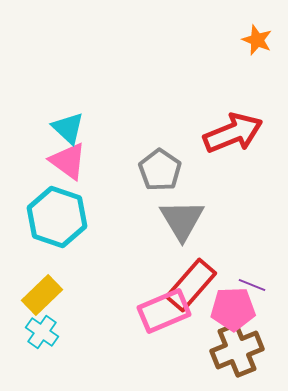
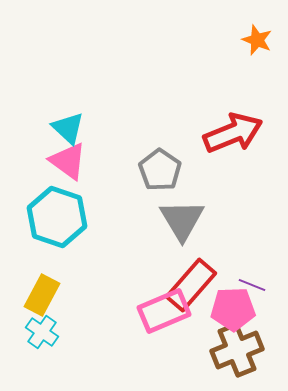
yellow rectangle: rotated 18 degrees counterclockwise
